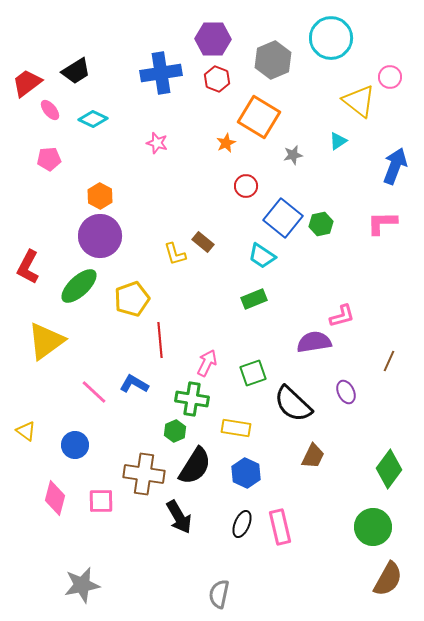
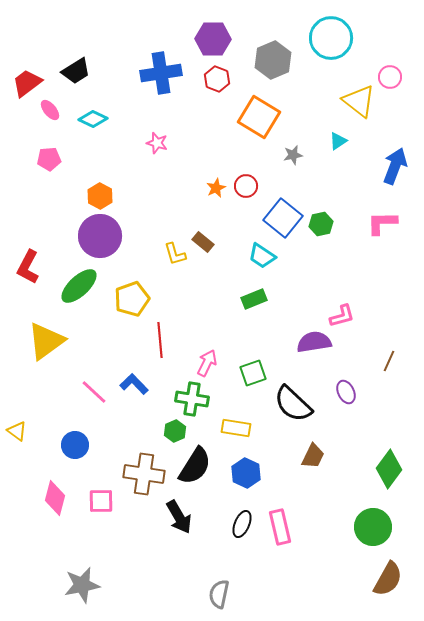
orange star at (226, 143): moved 10 px left, 45 px down
blue L-shape at (134, 384): rotated 16 degrees clockwise
yellow triangle at (26, 431): moved 9 px left
